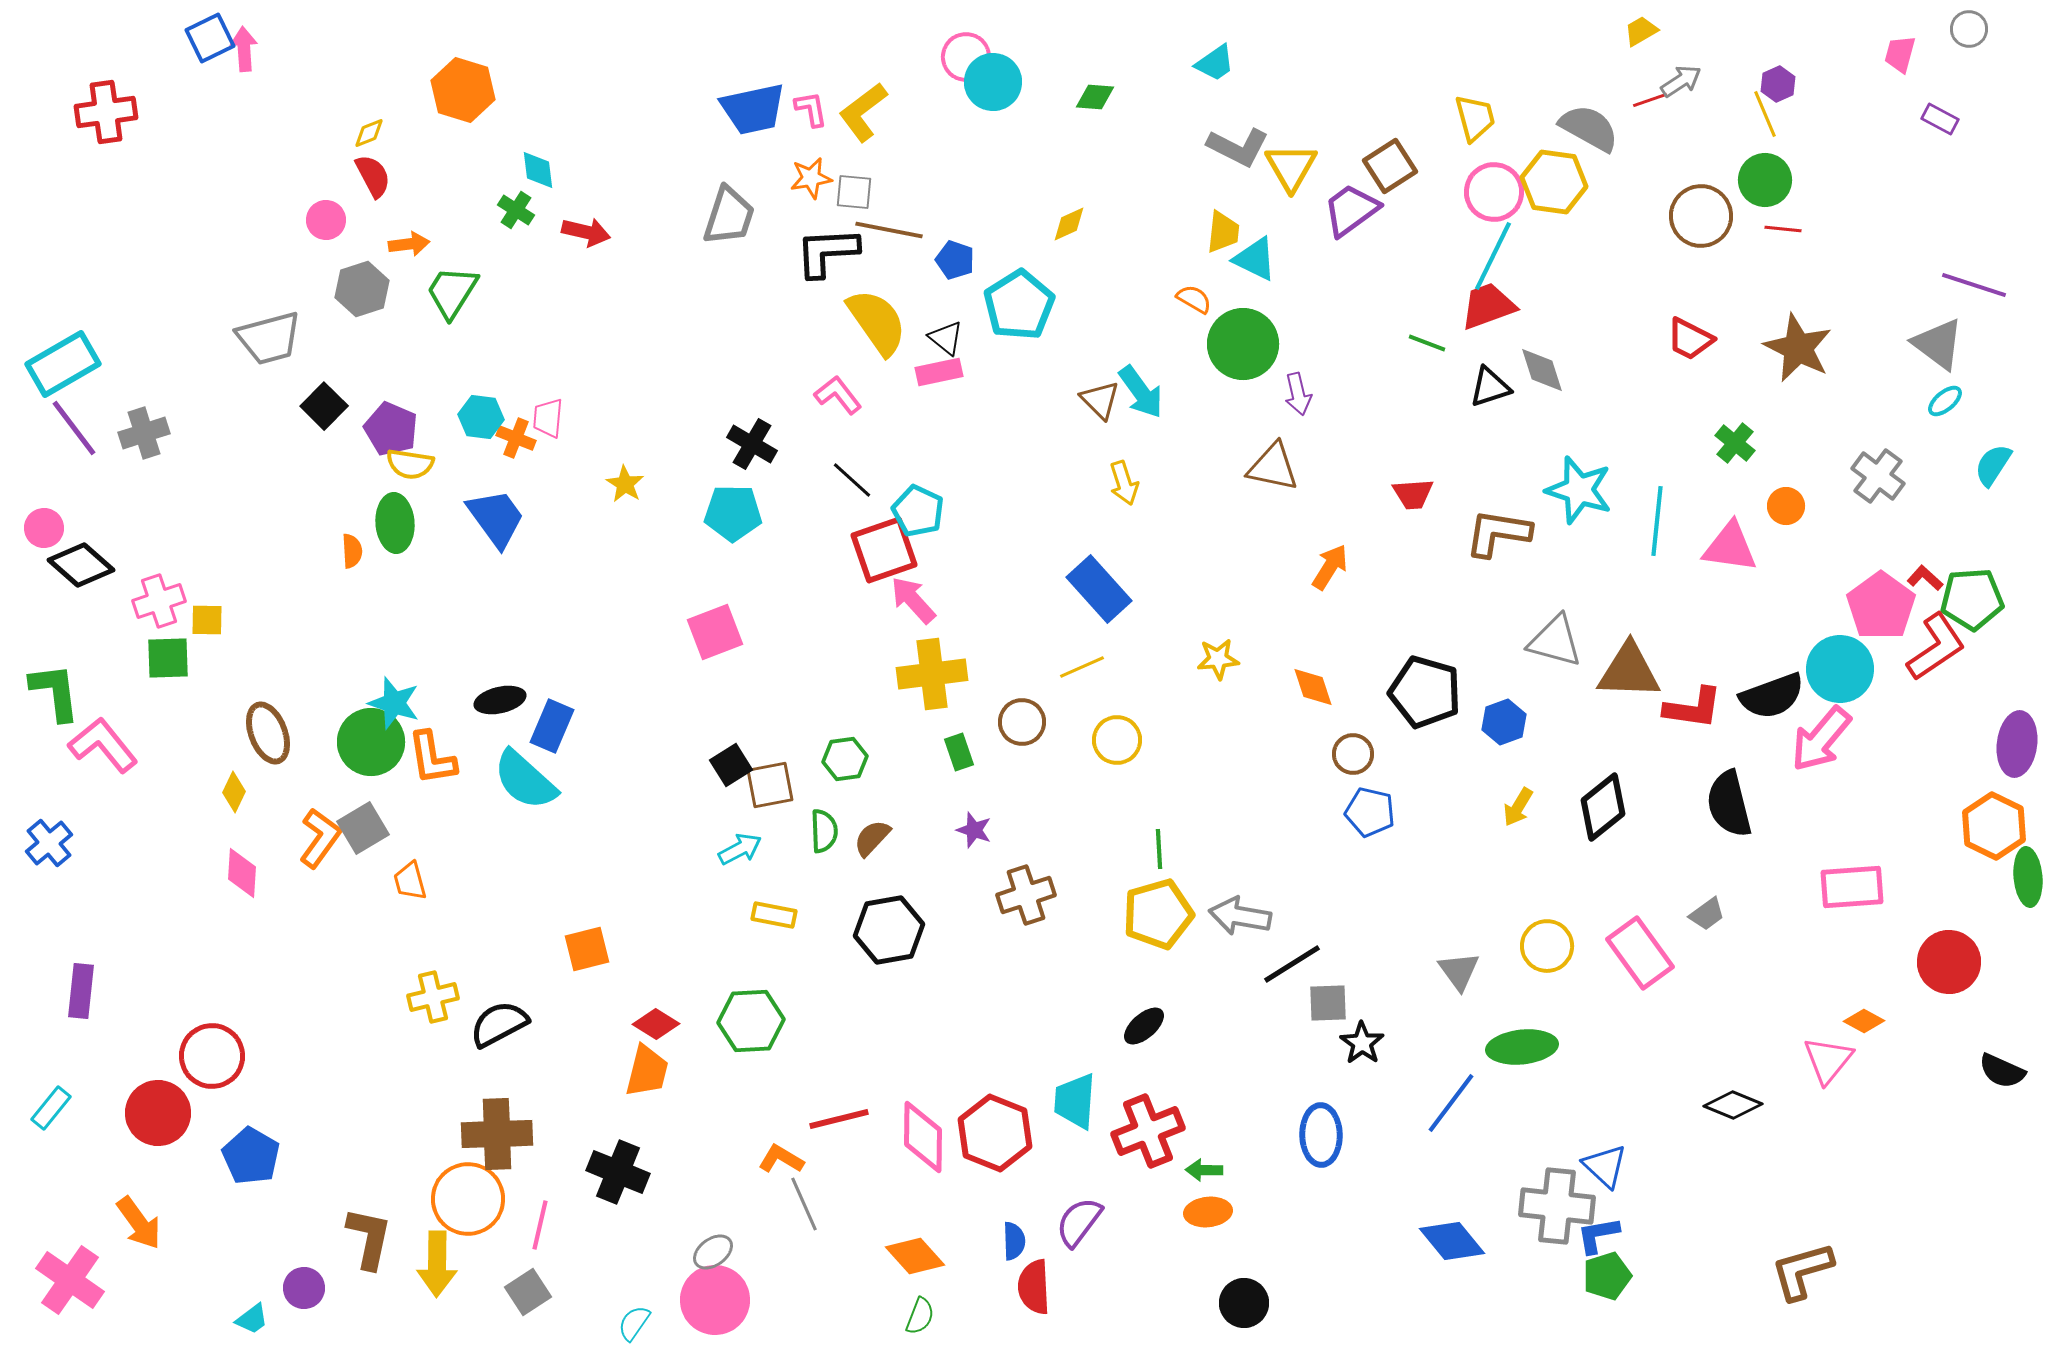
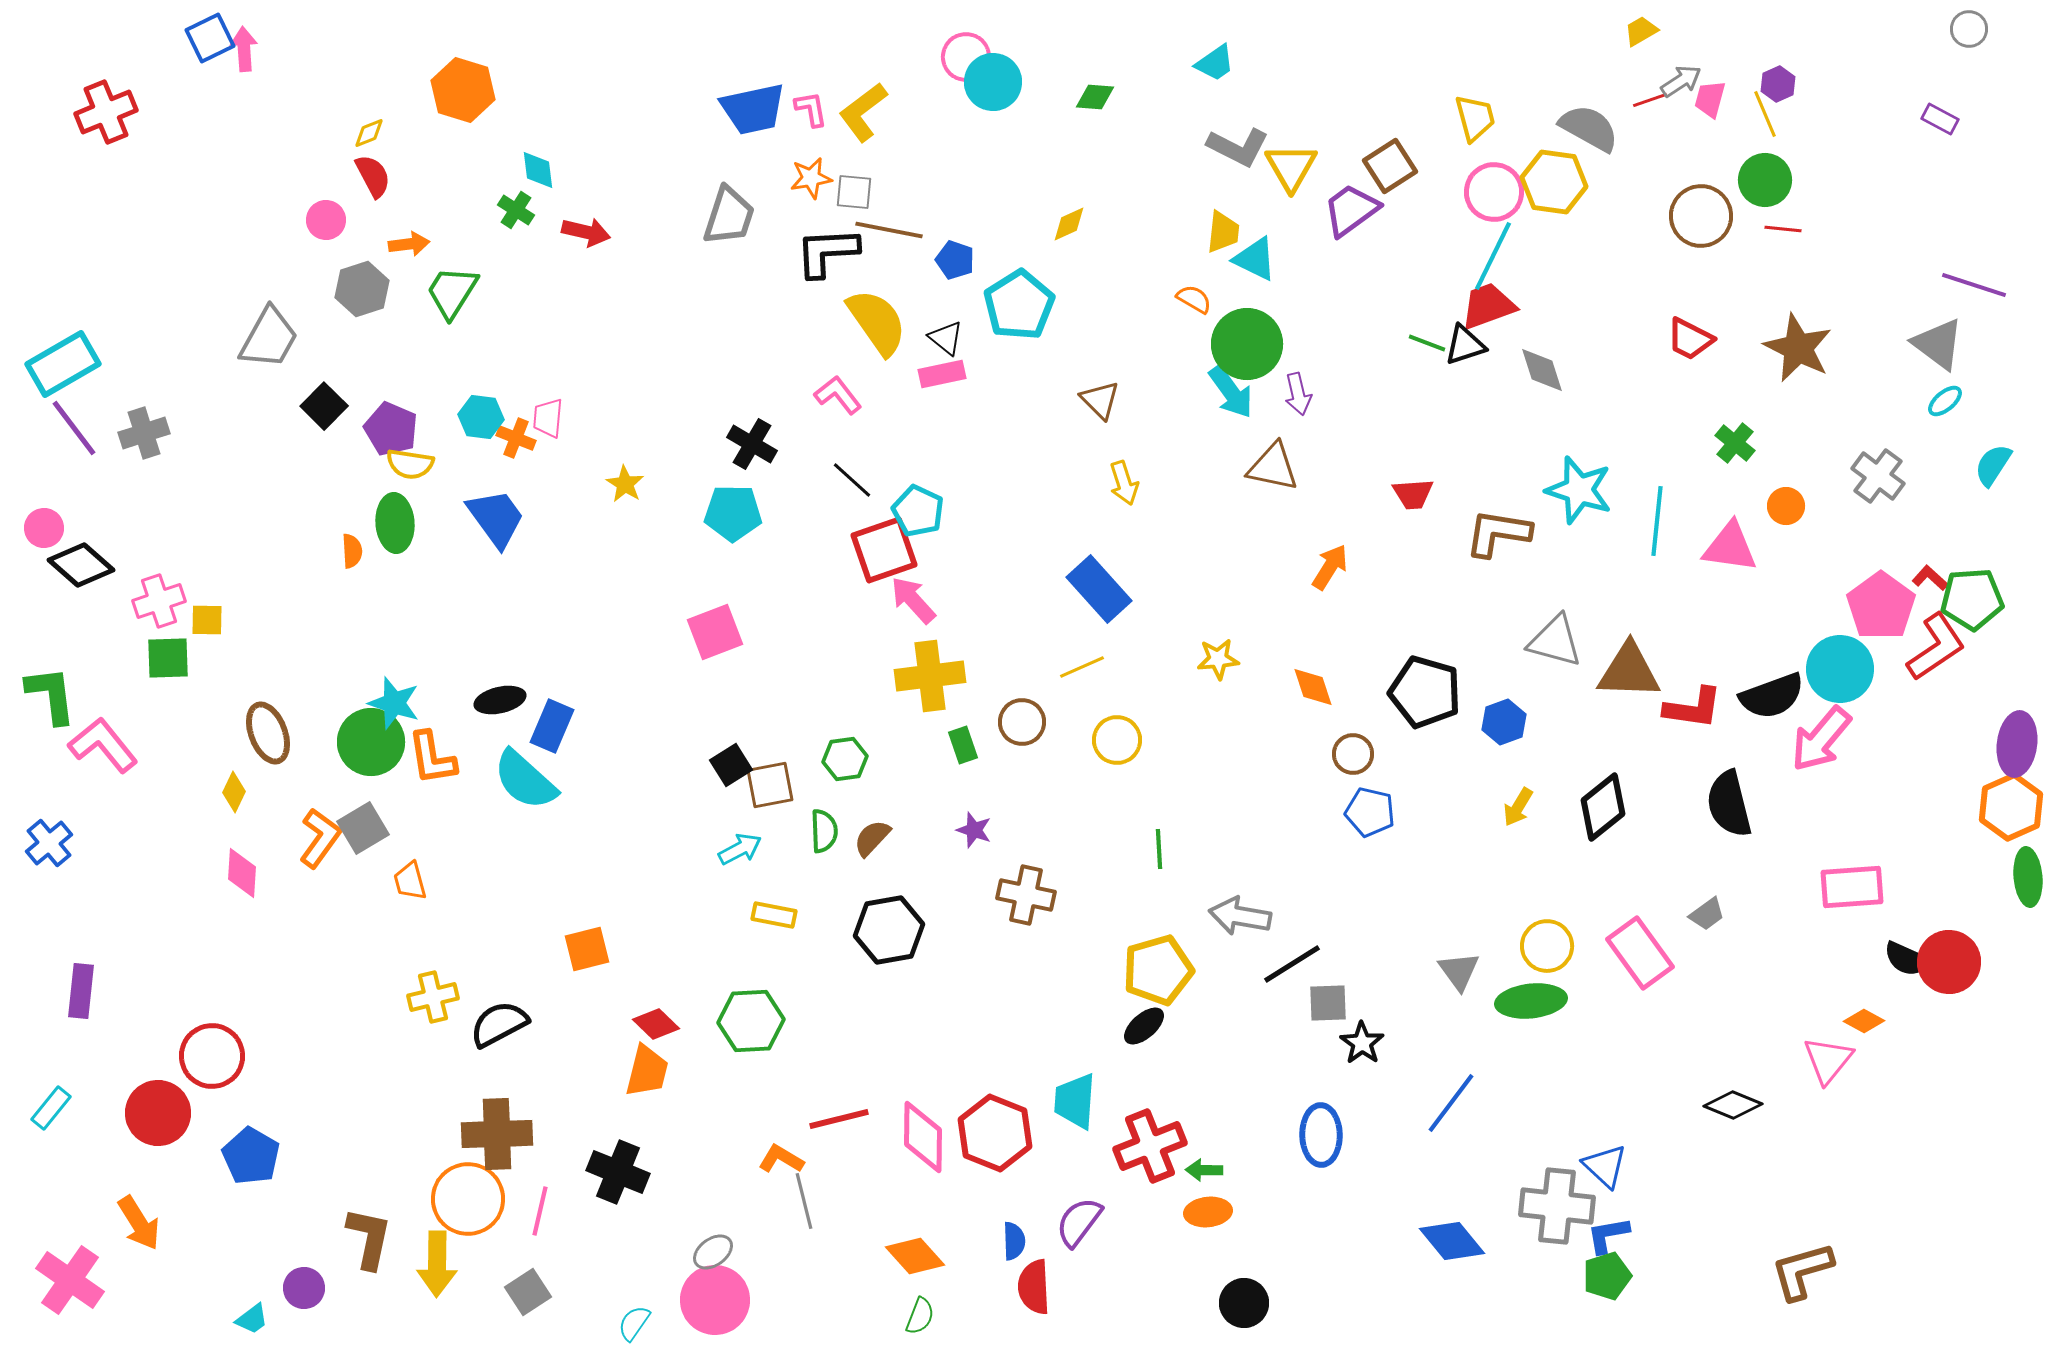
pink trapezoid at (1900, 54): moved 190 px left, 45 px down
red cross at (106, 112): rotated 14 degrees counterclockwise
gray trapezoid at (269, 338): rotated 46 degrees counterclockwise
green circle at (1243, 344): moved 4 px right
pink rectangle at (939, 372): moved 3 px right, 2 px down
black triangle at (1490, 387): moved 25 px left, 42 px up
cyan arrow at (1141, 392): moved 90 px right
red L-shape at (1925, 578): moved 5 px right
yellow cross at (932, 674): moved 2 px left, 2 px down
green L-shape at (55, 692): moved 4 px left, 3 px down
green rectangle at (959, 752): moved 4 px right, 7 px up
orange hexagon at (1994, 826): moved 17 px right, 19 px up; rotated 10 degrees clockwise
brown cross at (1026, 895): rotated 30 degrees clockwise
yellow pentagon at (1158, 914): moved 56 px down
red diamond at (656, 1024): rotated 12 degrees clockwise
green ellipse at (1522, 1047): moved 9 px right, 46 px up
black semicircle at (2002, 1071): moved 95 px left, 112 px up
red cross at (1148, 1131): moved 2 px right, 15 px down
gray line at (804, 1204): moved 3 px up; rotated 10 degrees clockwise
orange arrow at (139, 1223): rotated 4 degrees clockwise
pink line at (540, 1225): moved 14 px up
blue L-shape at (1598, 1235): moved 10 px right
